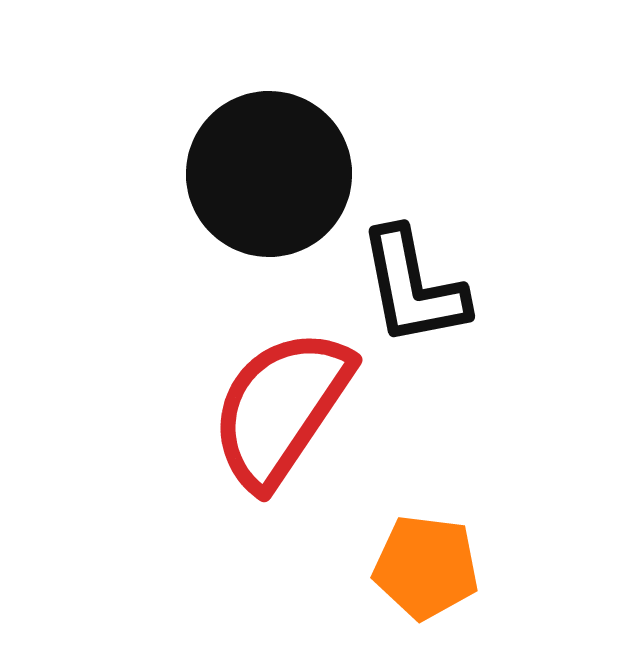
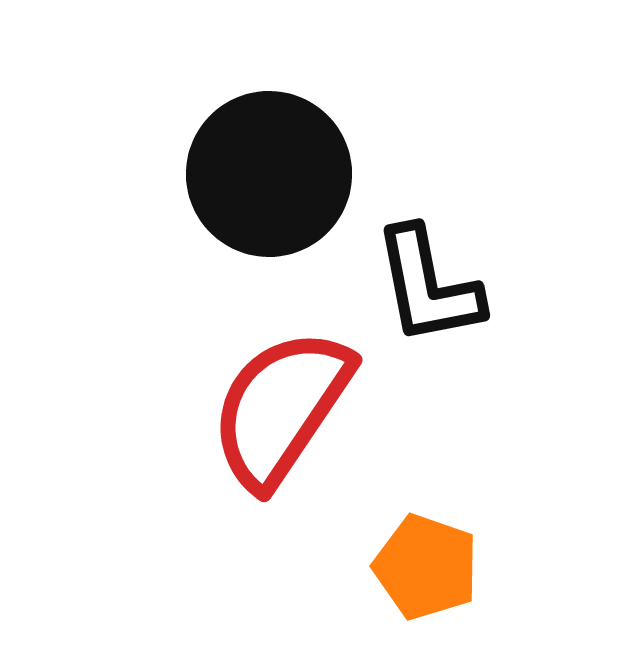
black L-shape: moved 15 px right, 1 px up
orange pentagon: rotated 12 degrees clockwise
